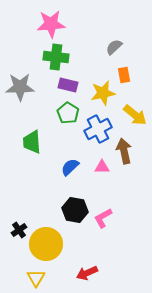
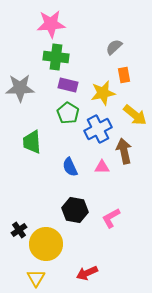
gray star: moved 1 px down
blue semicircle: rotated 72 degrees counterclockwise
pink L-shape: moved 8 px right
